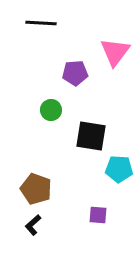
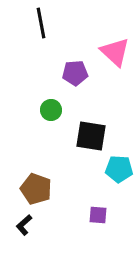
black line: rotated 76 degrees clockwise
pink triangle: rotated 24 degrees counterclockwise
black L-shape: moved 9 px left
